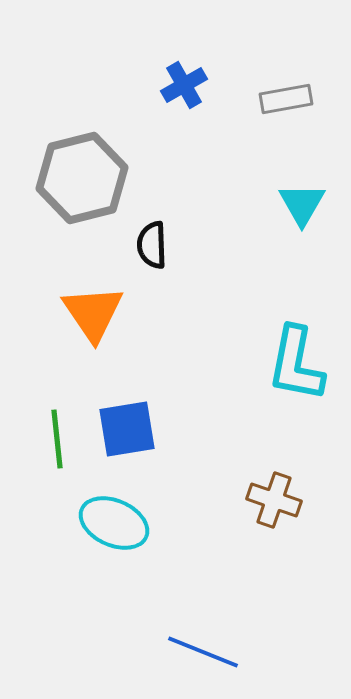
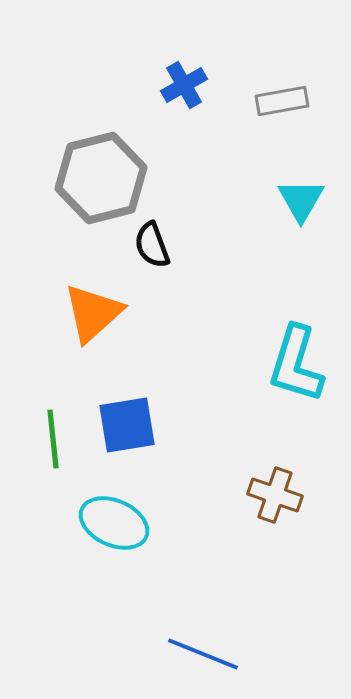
gray rectangle: moved 4 px left, 2 px down
gray hexagon: moved 19 px right
cyan triangle: moved 1 px left, 4 px up
black semicircle: rotated 18 degrees counterclockwise
orange triangle: rotated 22 degrees clockwise
cyan L-shape: rotated 6 degrees clockwise
blue square: moved 4 px up
green line: moved 4 px left
brown cross: moved 1 px right, 5 px up
blue line: moved 2 px down
